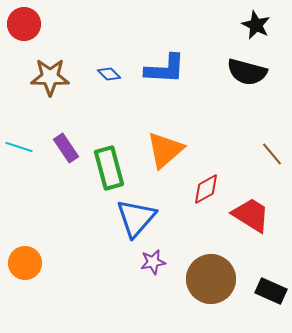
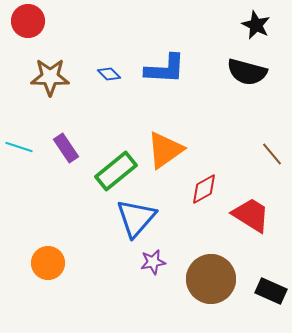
red circle: moved 4 px right, 3 px up
orange triangle: rotated 6 degrees clockwise
green rectangle: moved 7 px right, 3 px down; rotated 66 degrees clockwise
red diamond: moved 2 px left
orange circle: moved 23 px right
